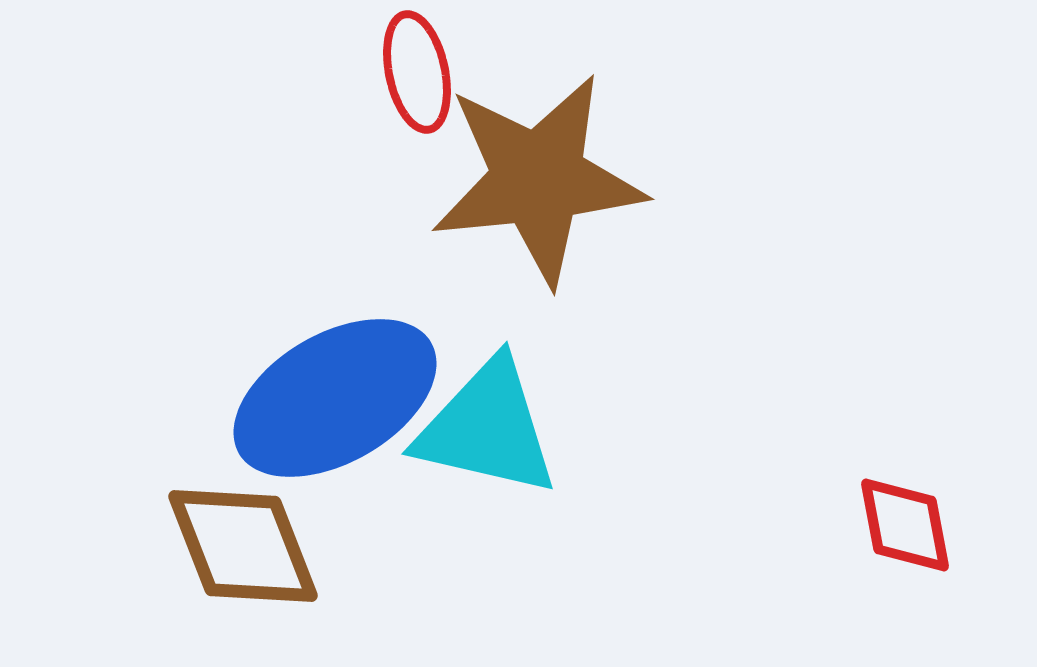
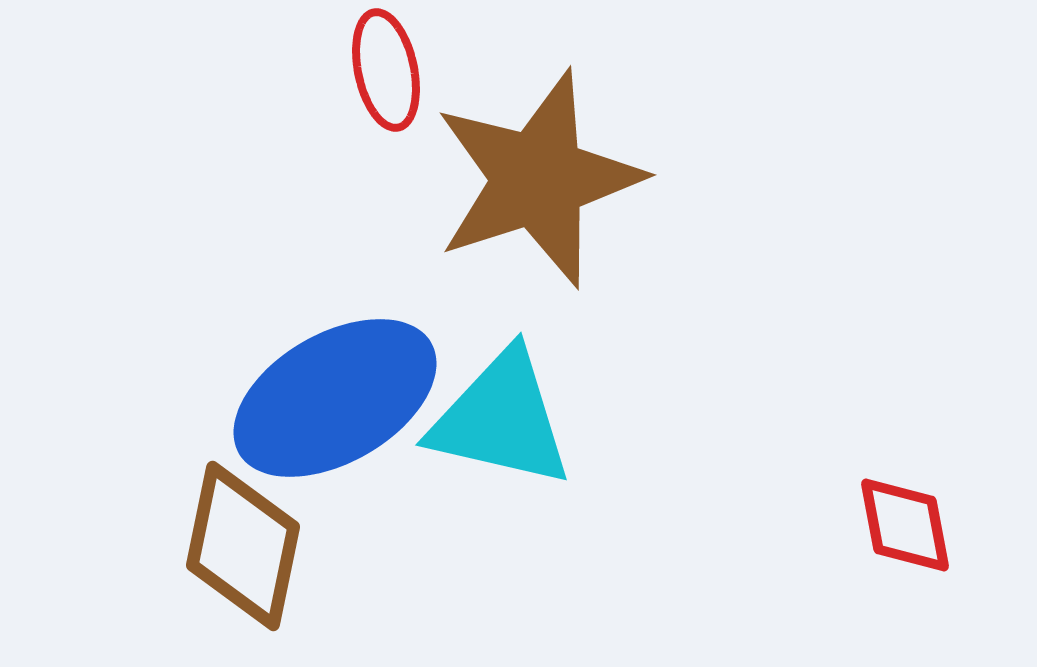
red ellipse: moved 31 px left, 2 px up
brown star: rotated 12 degrees counterclockwise
cyan triangle: moved 14 px right, 9 px up
brown diamond: rotated 33 degrees clockwise
